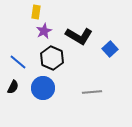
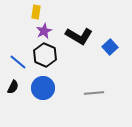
blue square: moved 2 px up
black hexagon: moved 7 px left, 3 px up
gray line: moved 2 px right, 1 px down
